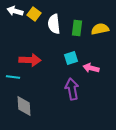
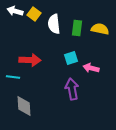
yellow semicircle: rotated 24 degrees clockwise
